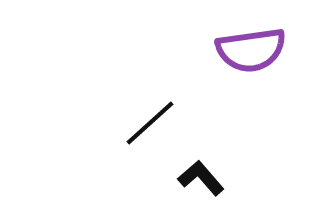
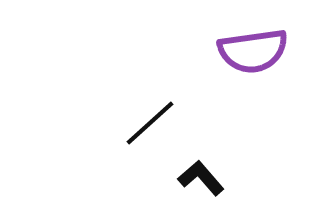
purple semicircle: moved 2 px right, 1 px down
